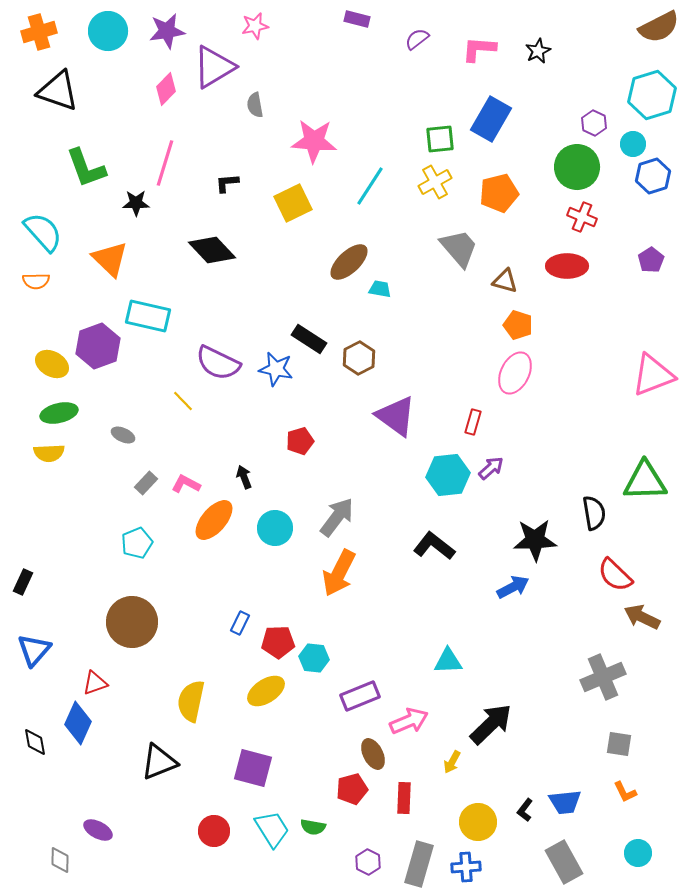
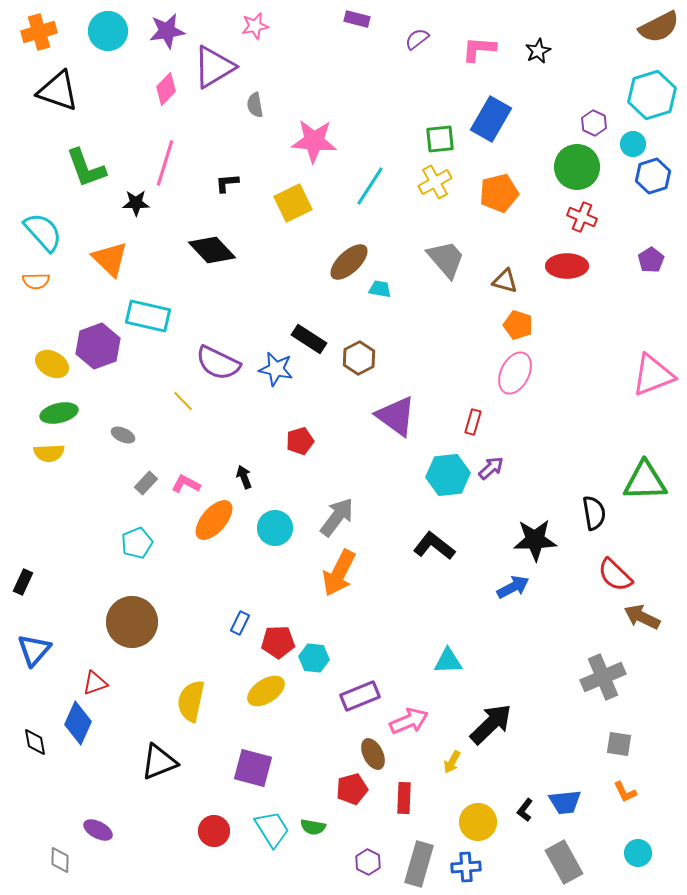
gray trapezoid at (459, 248): moved 13 px left, 11 px down
